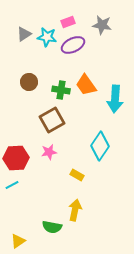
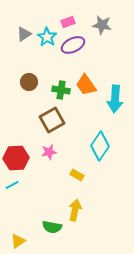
cyan star: rotated 24 degrees clockwise
